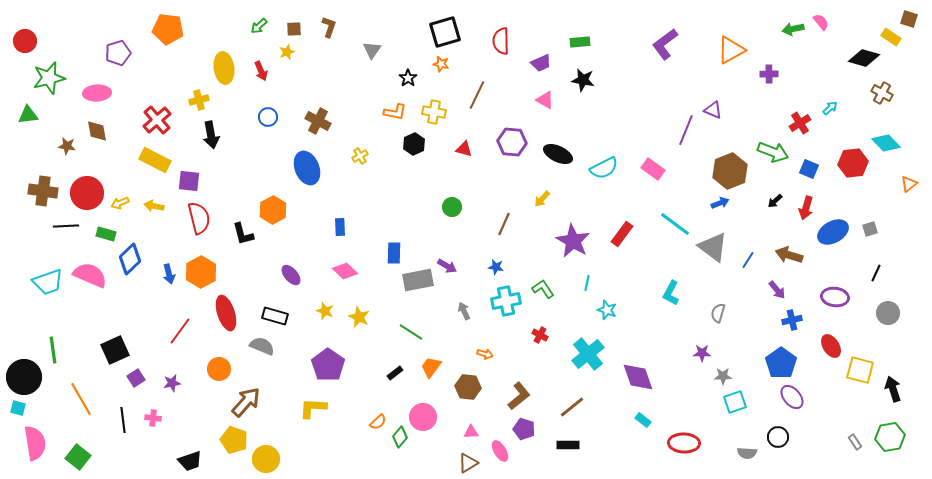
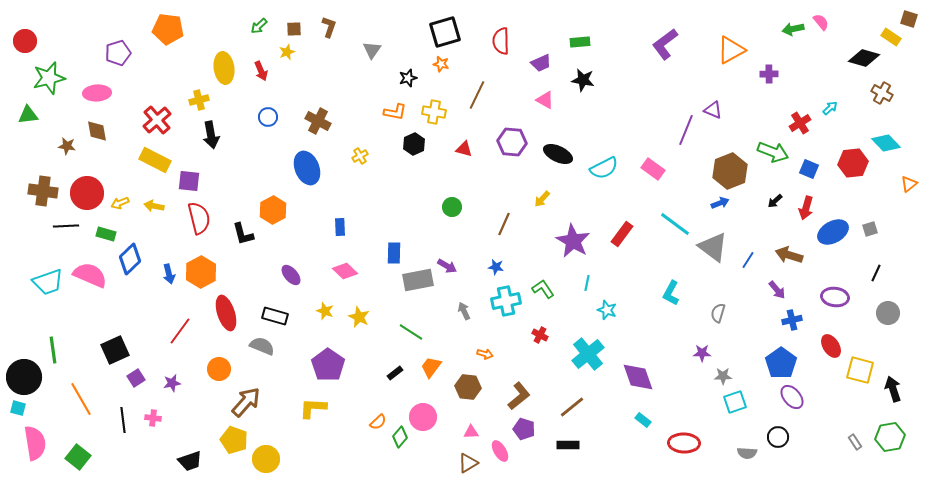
black star at (408, 78): rotated 18 degrees clockwise
